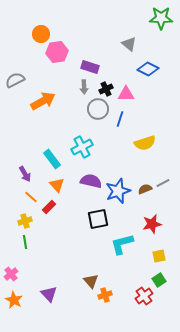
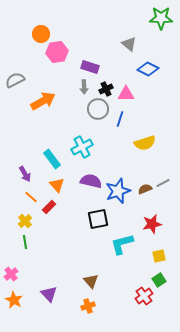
yellow cross: rotated 24 degrees counterclockwise
orange cross: moved 17 px left, 11 px down
